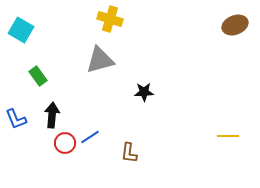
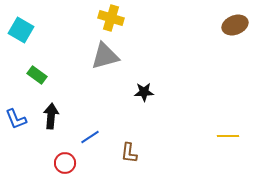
yellow cross: moved 1 px right, 1 px up
gray triangle: moved 5 px right, 4 px up
green rectangle: moved 1 px left, 1 px up; rotated 18 degrees counterclockwise
black arrow: moved 1 px left, 1 px down
red circle: moved 20 px down
